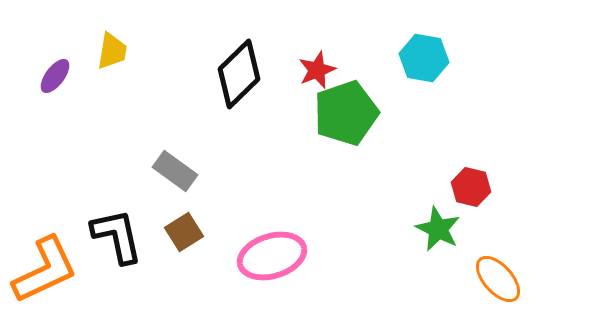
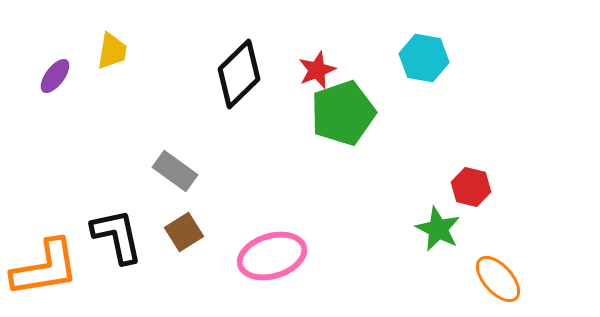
green pentagon: moved 3 px left
orange L-shape: moved 2 px up; rotated 16 degrees clockwise
